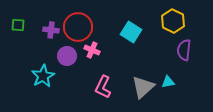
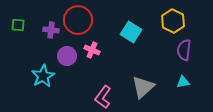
red circle: moved 7 px up
cyan triangle: moved 15 px right
pink L-shape: moved 10 px down; rotated 10 degrees clockwise
